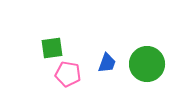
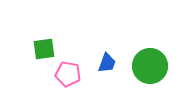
green square: moved 8 px left, 1 px down
green circle: moved 3 px right, 2 px down
